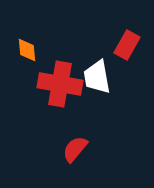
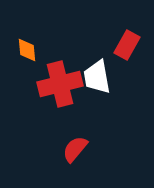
red cross: rotated 24 degrees counterclockwise
